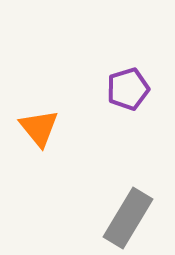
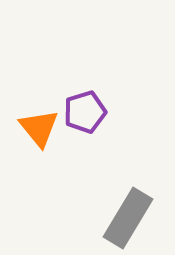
purple pentagon: moved 43 px left, 23 px down
